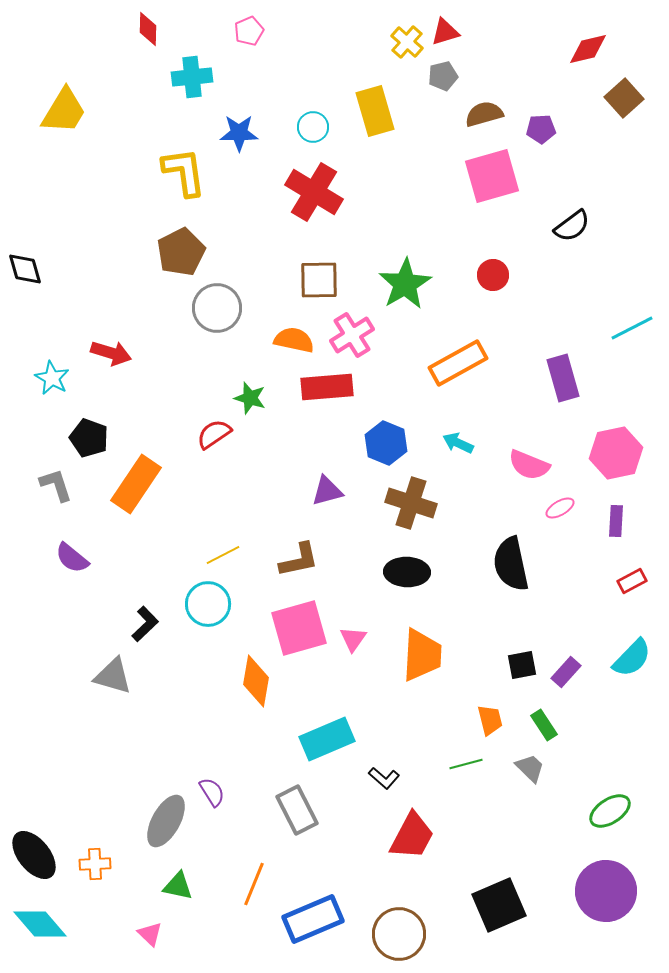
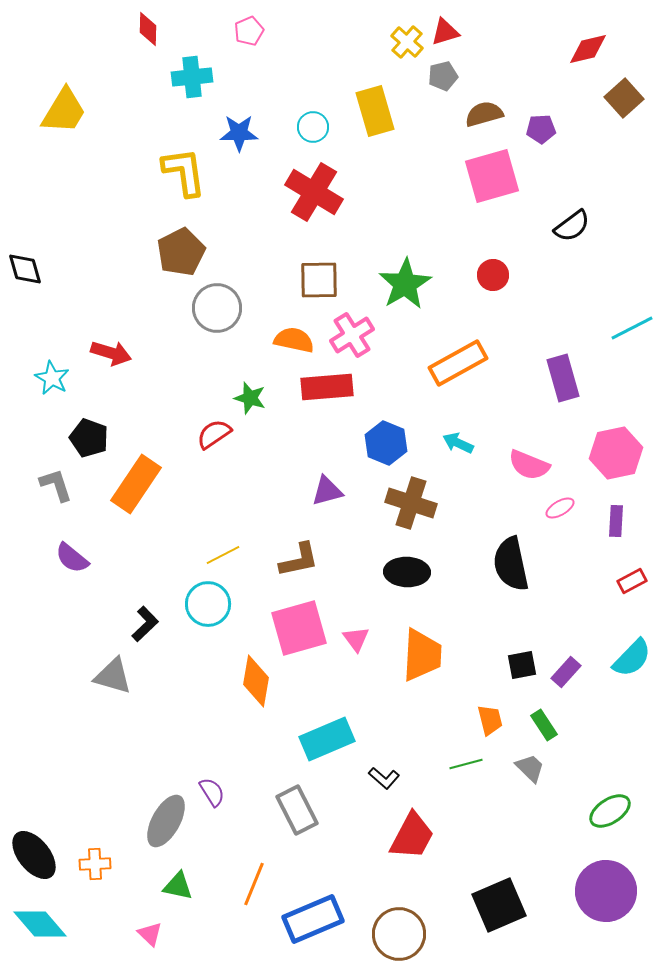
pink triangle at (353, 639): moved 3 px right; rotated 12 degrees counterclockwise
